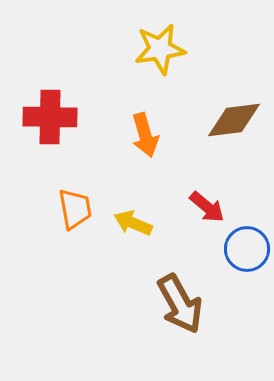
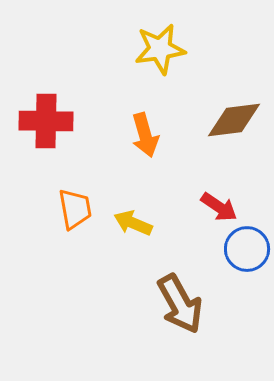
red cross: moved 4 px left, 4 px down
red arrow: moved 12 px right; rotated 6 degrees counterclockwise
